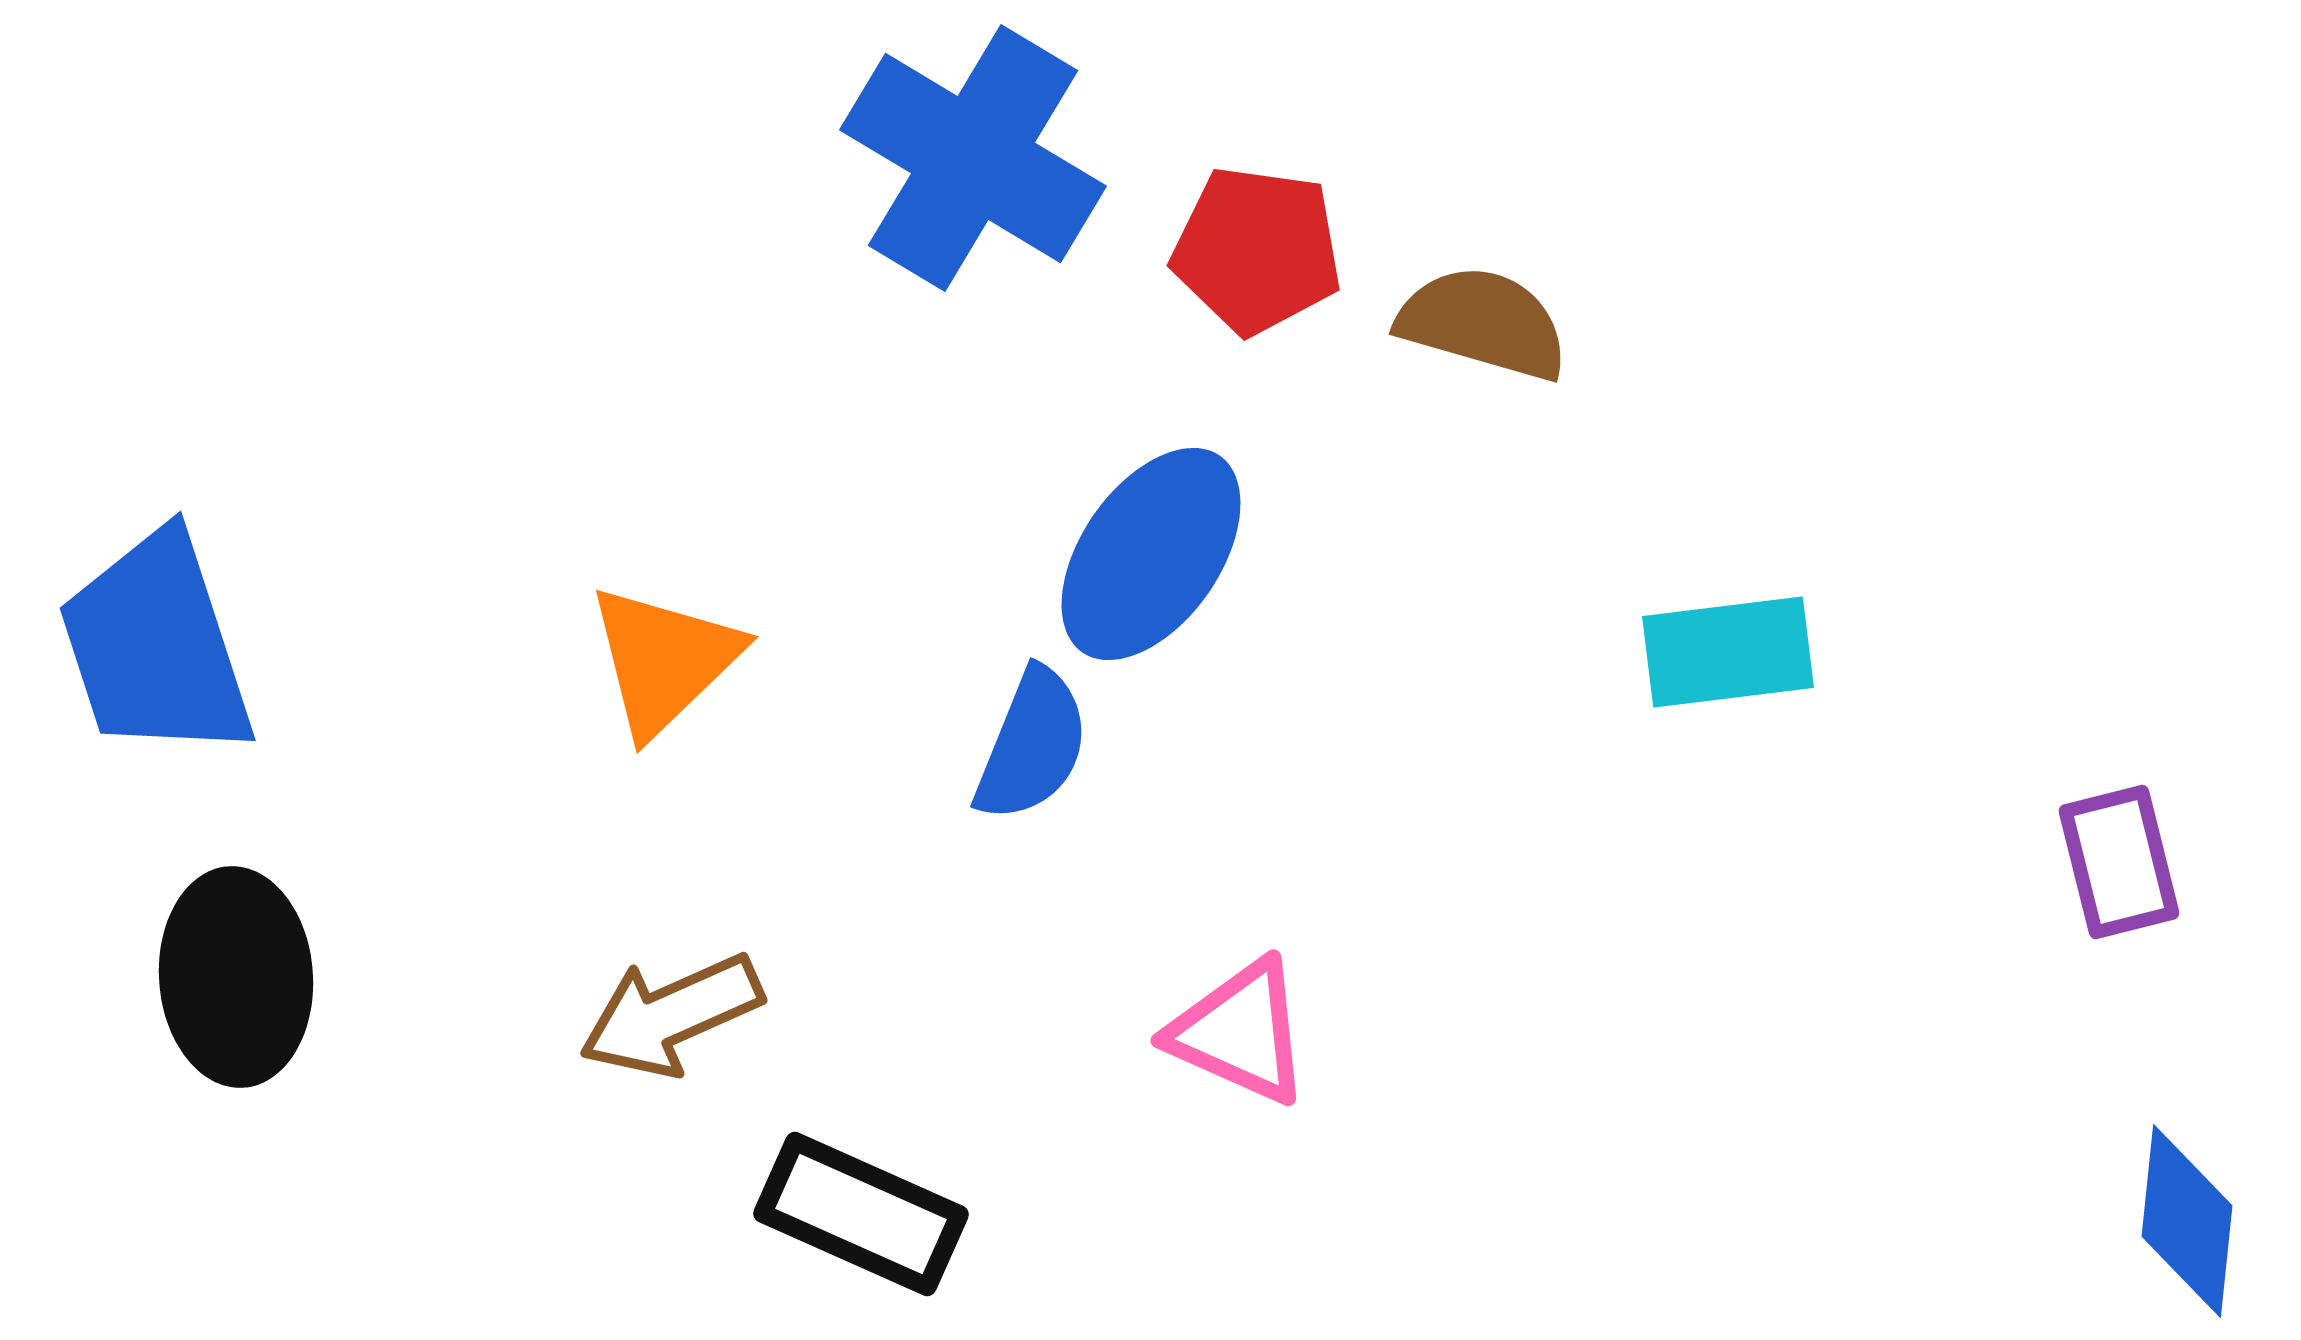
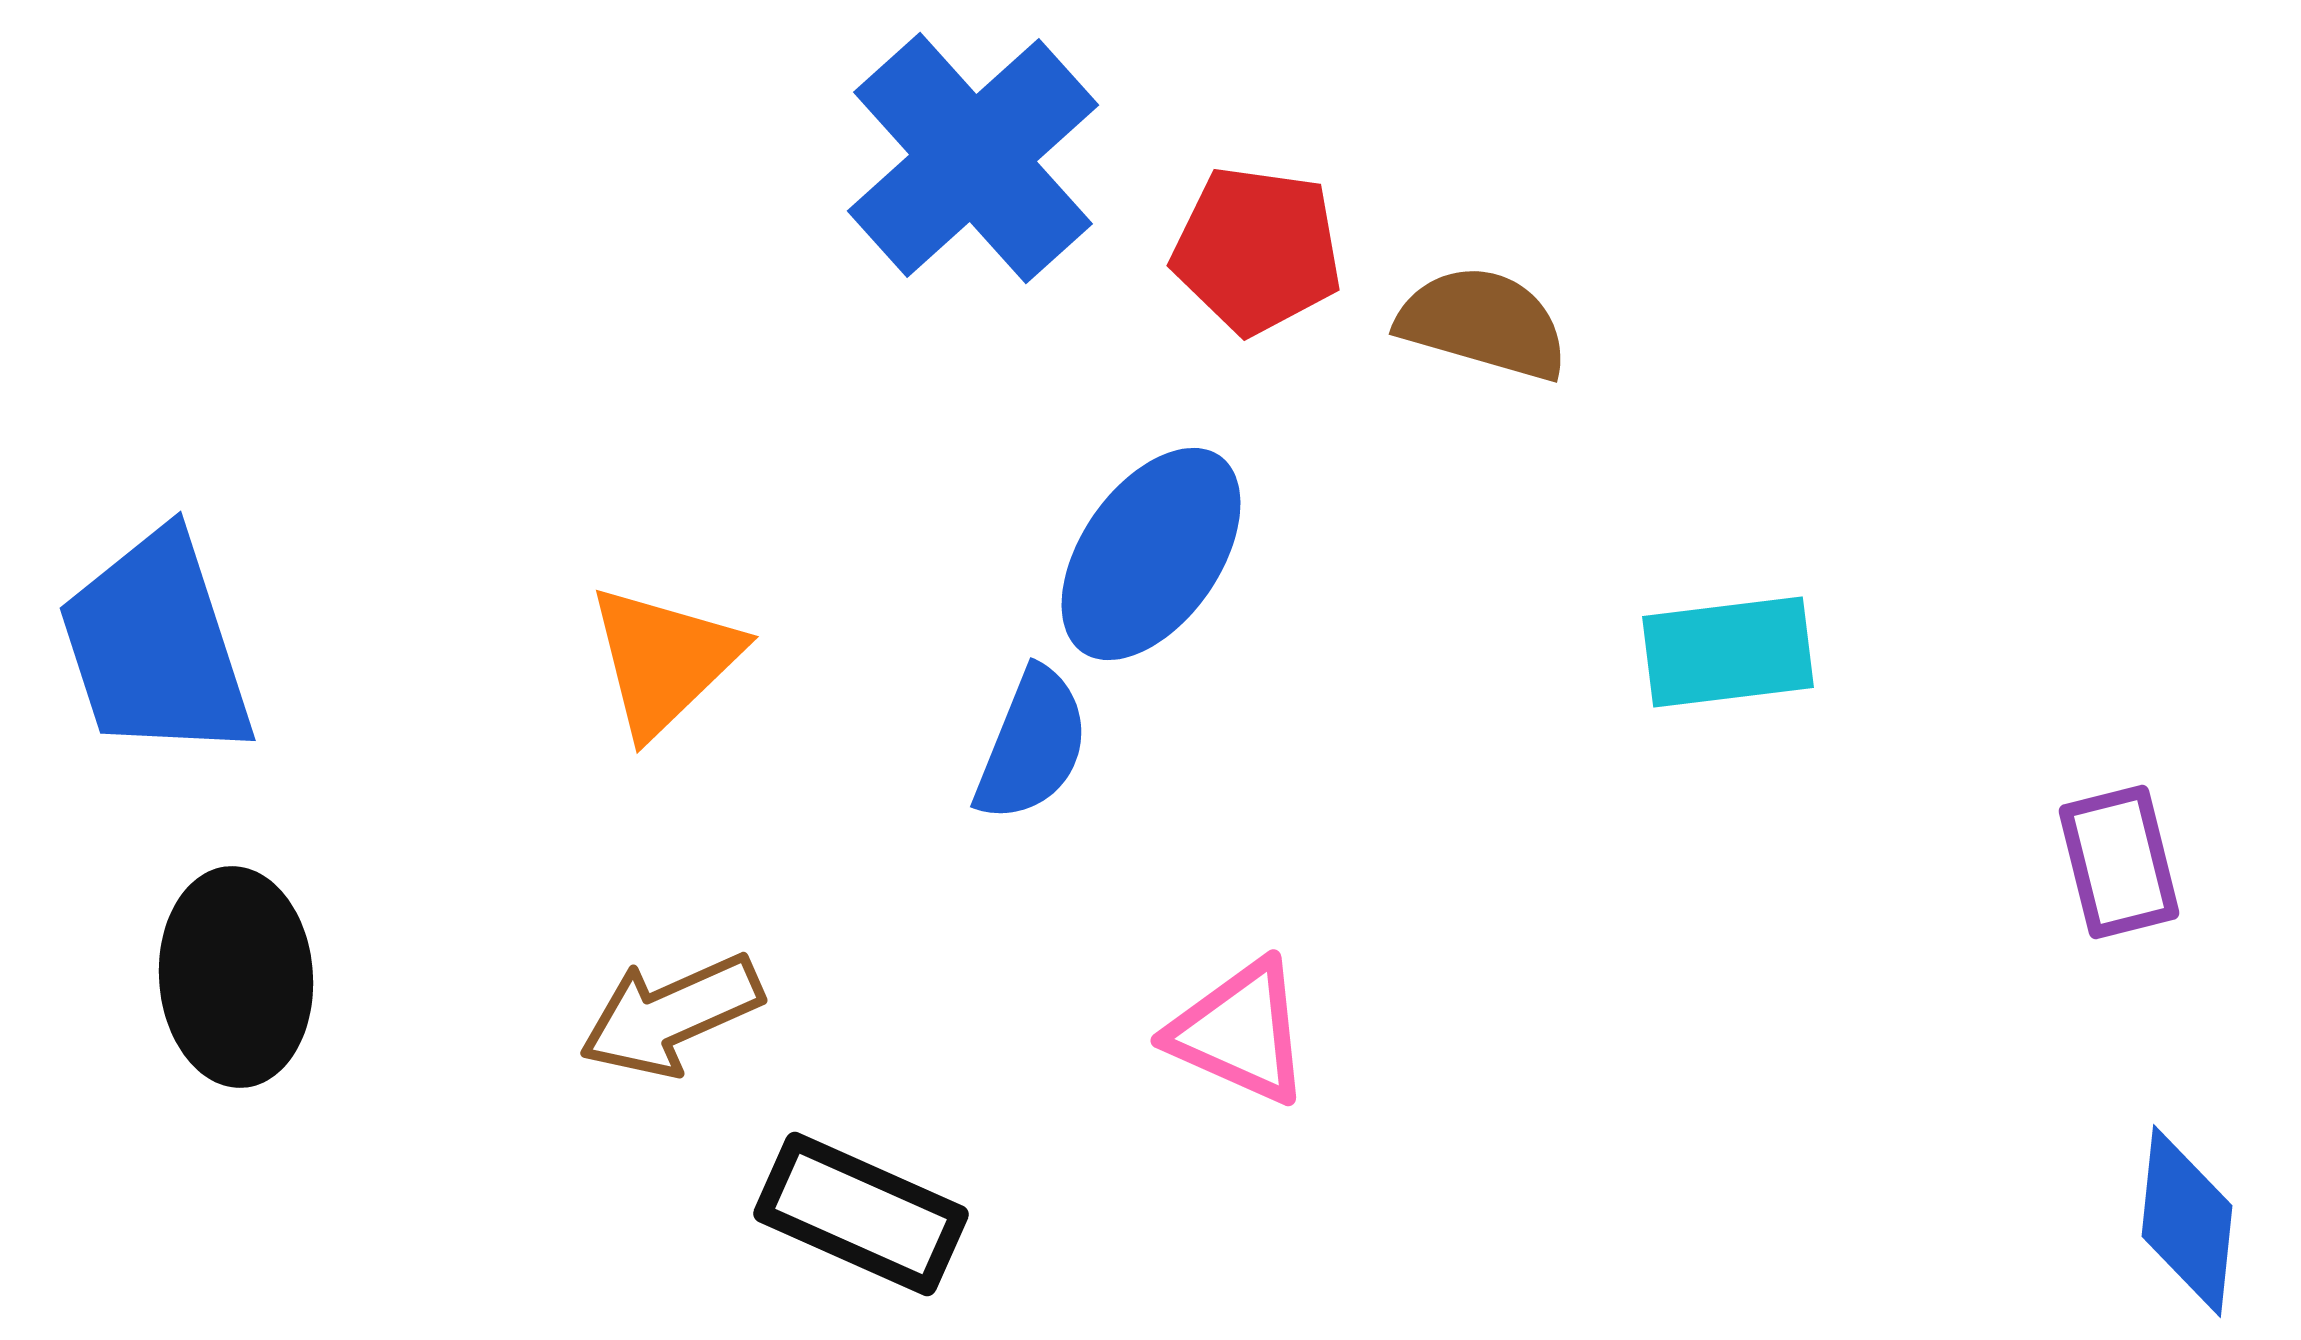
blue cross: rotated 17 degrees clockwise
